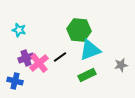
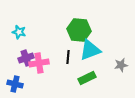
cyan star: moved 2 px down
black line: moved 8 px right; rotated 48 degrees counterclockwise
pink cross: rotated 30 degrees clockwise
green rectangle: moved 3 px down
blue cross: moved 3 px down
